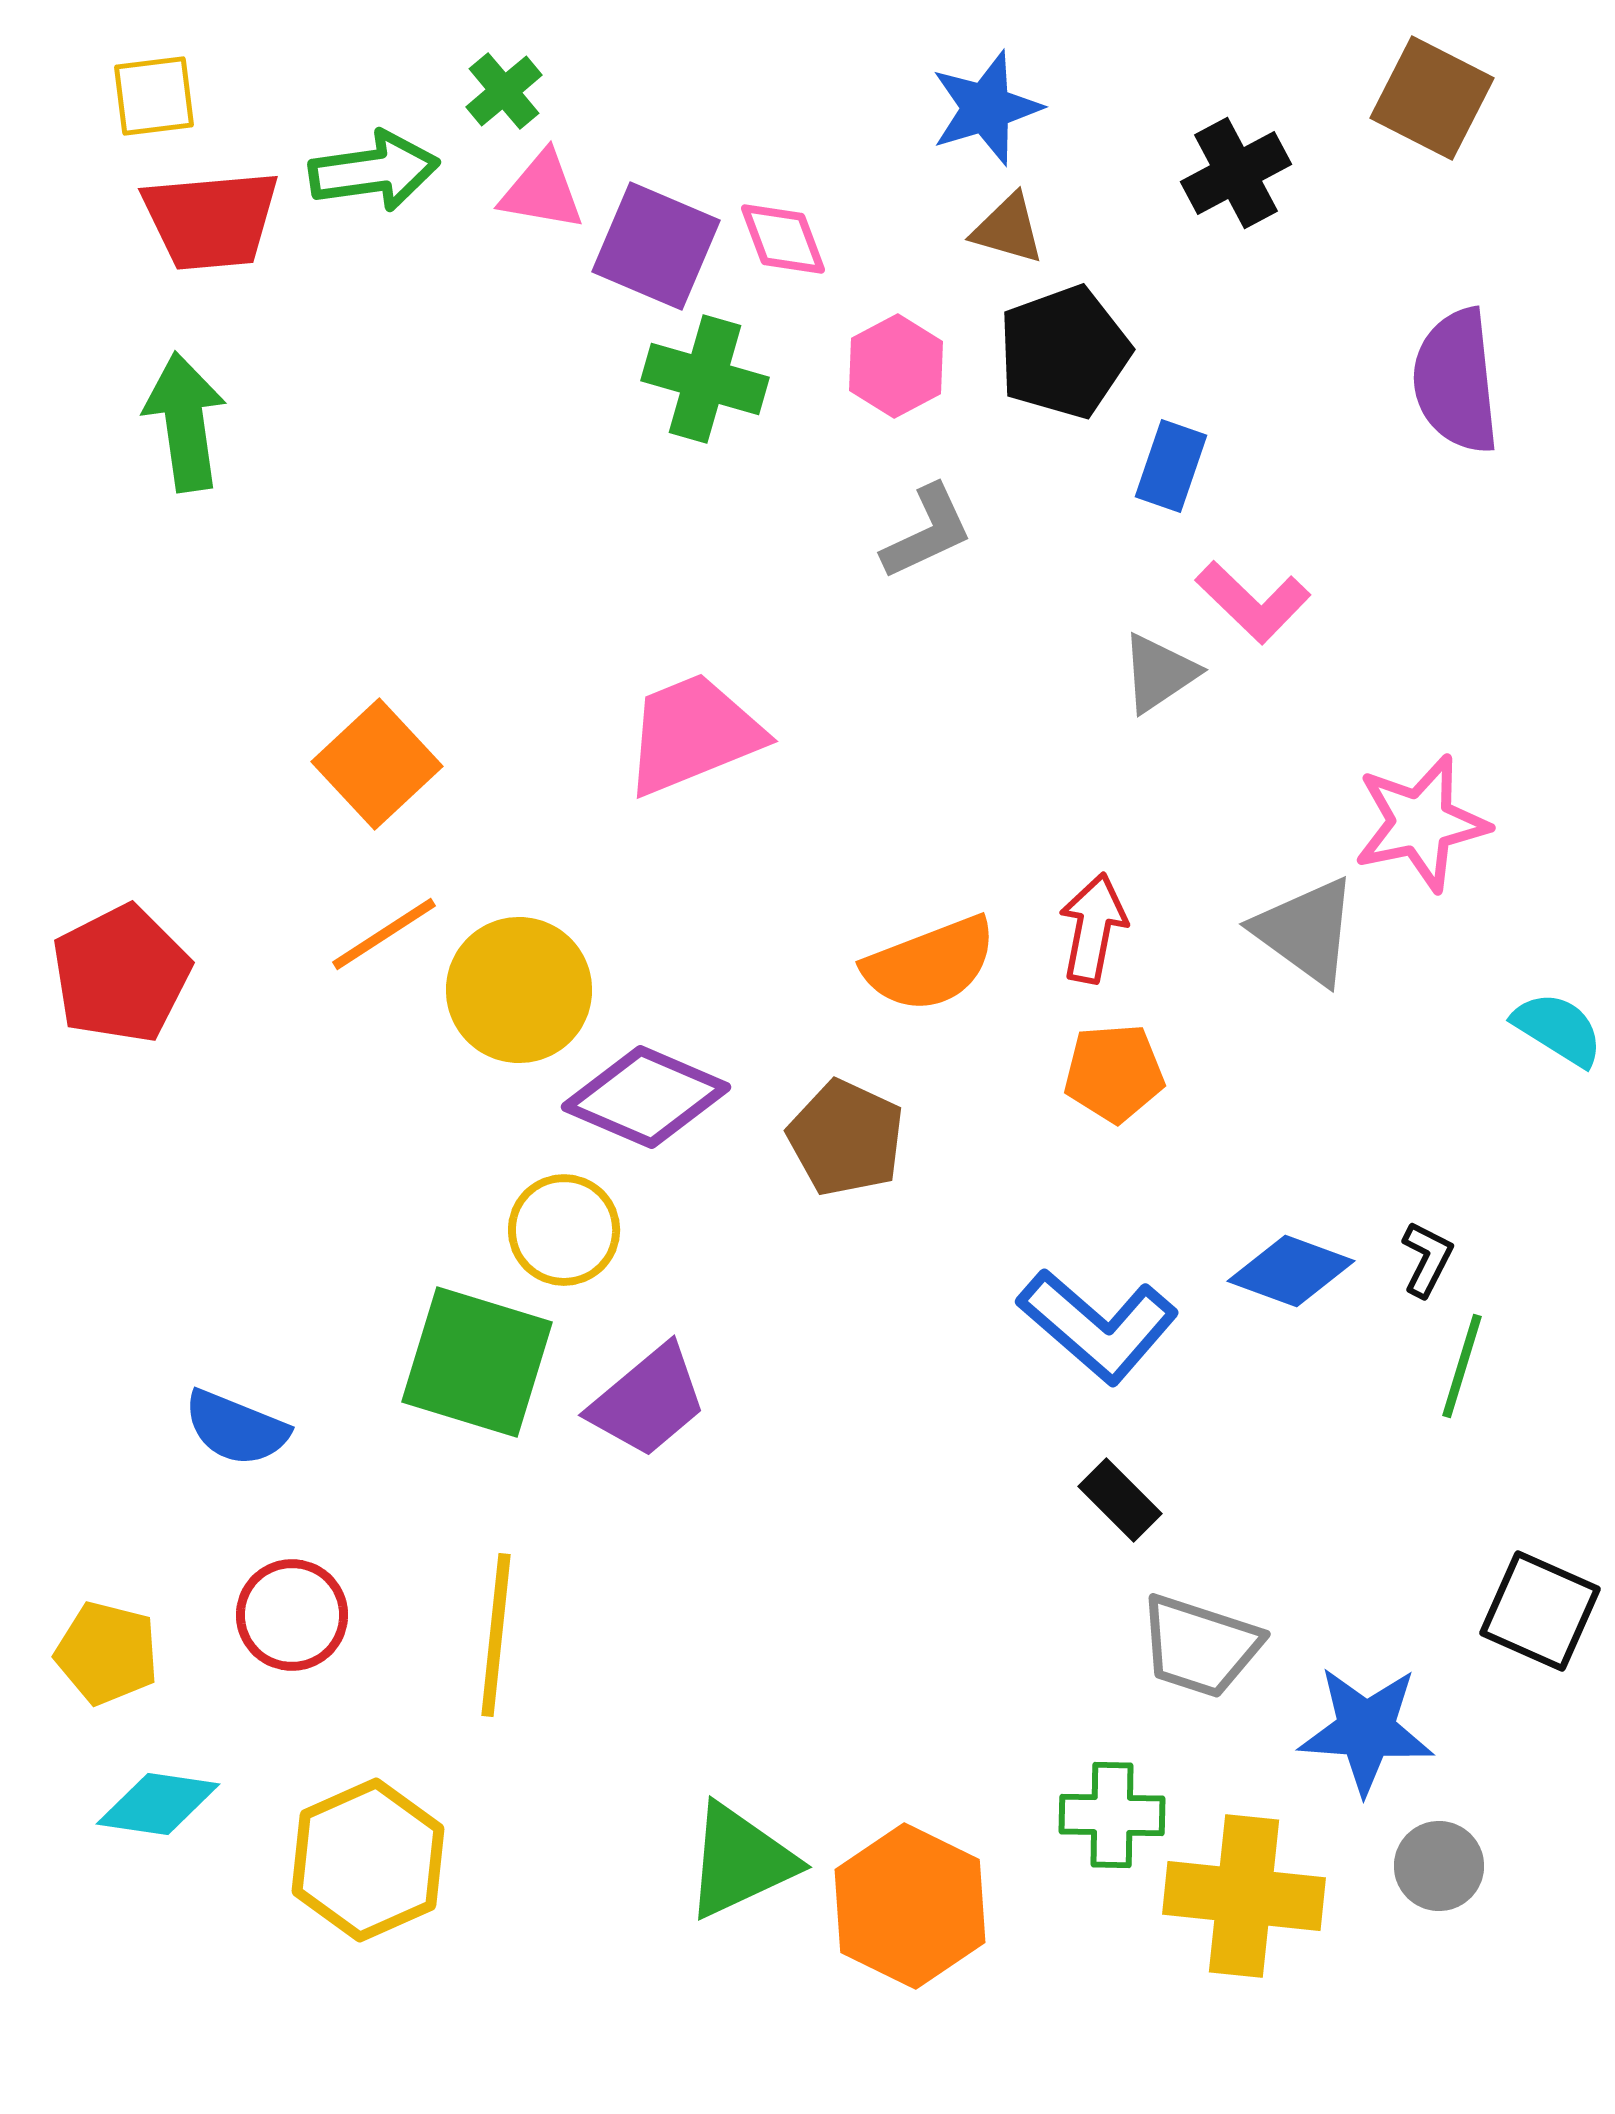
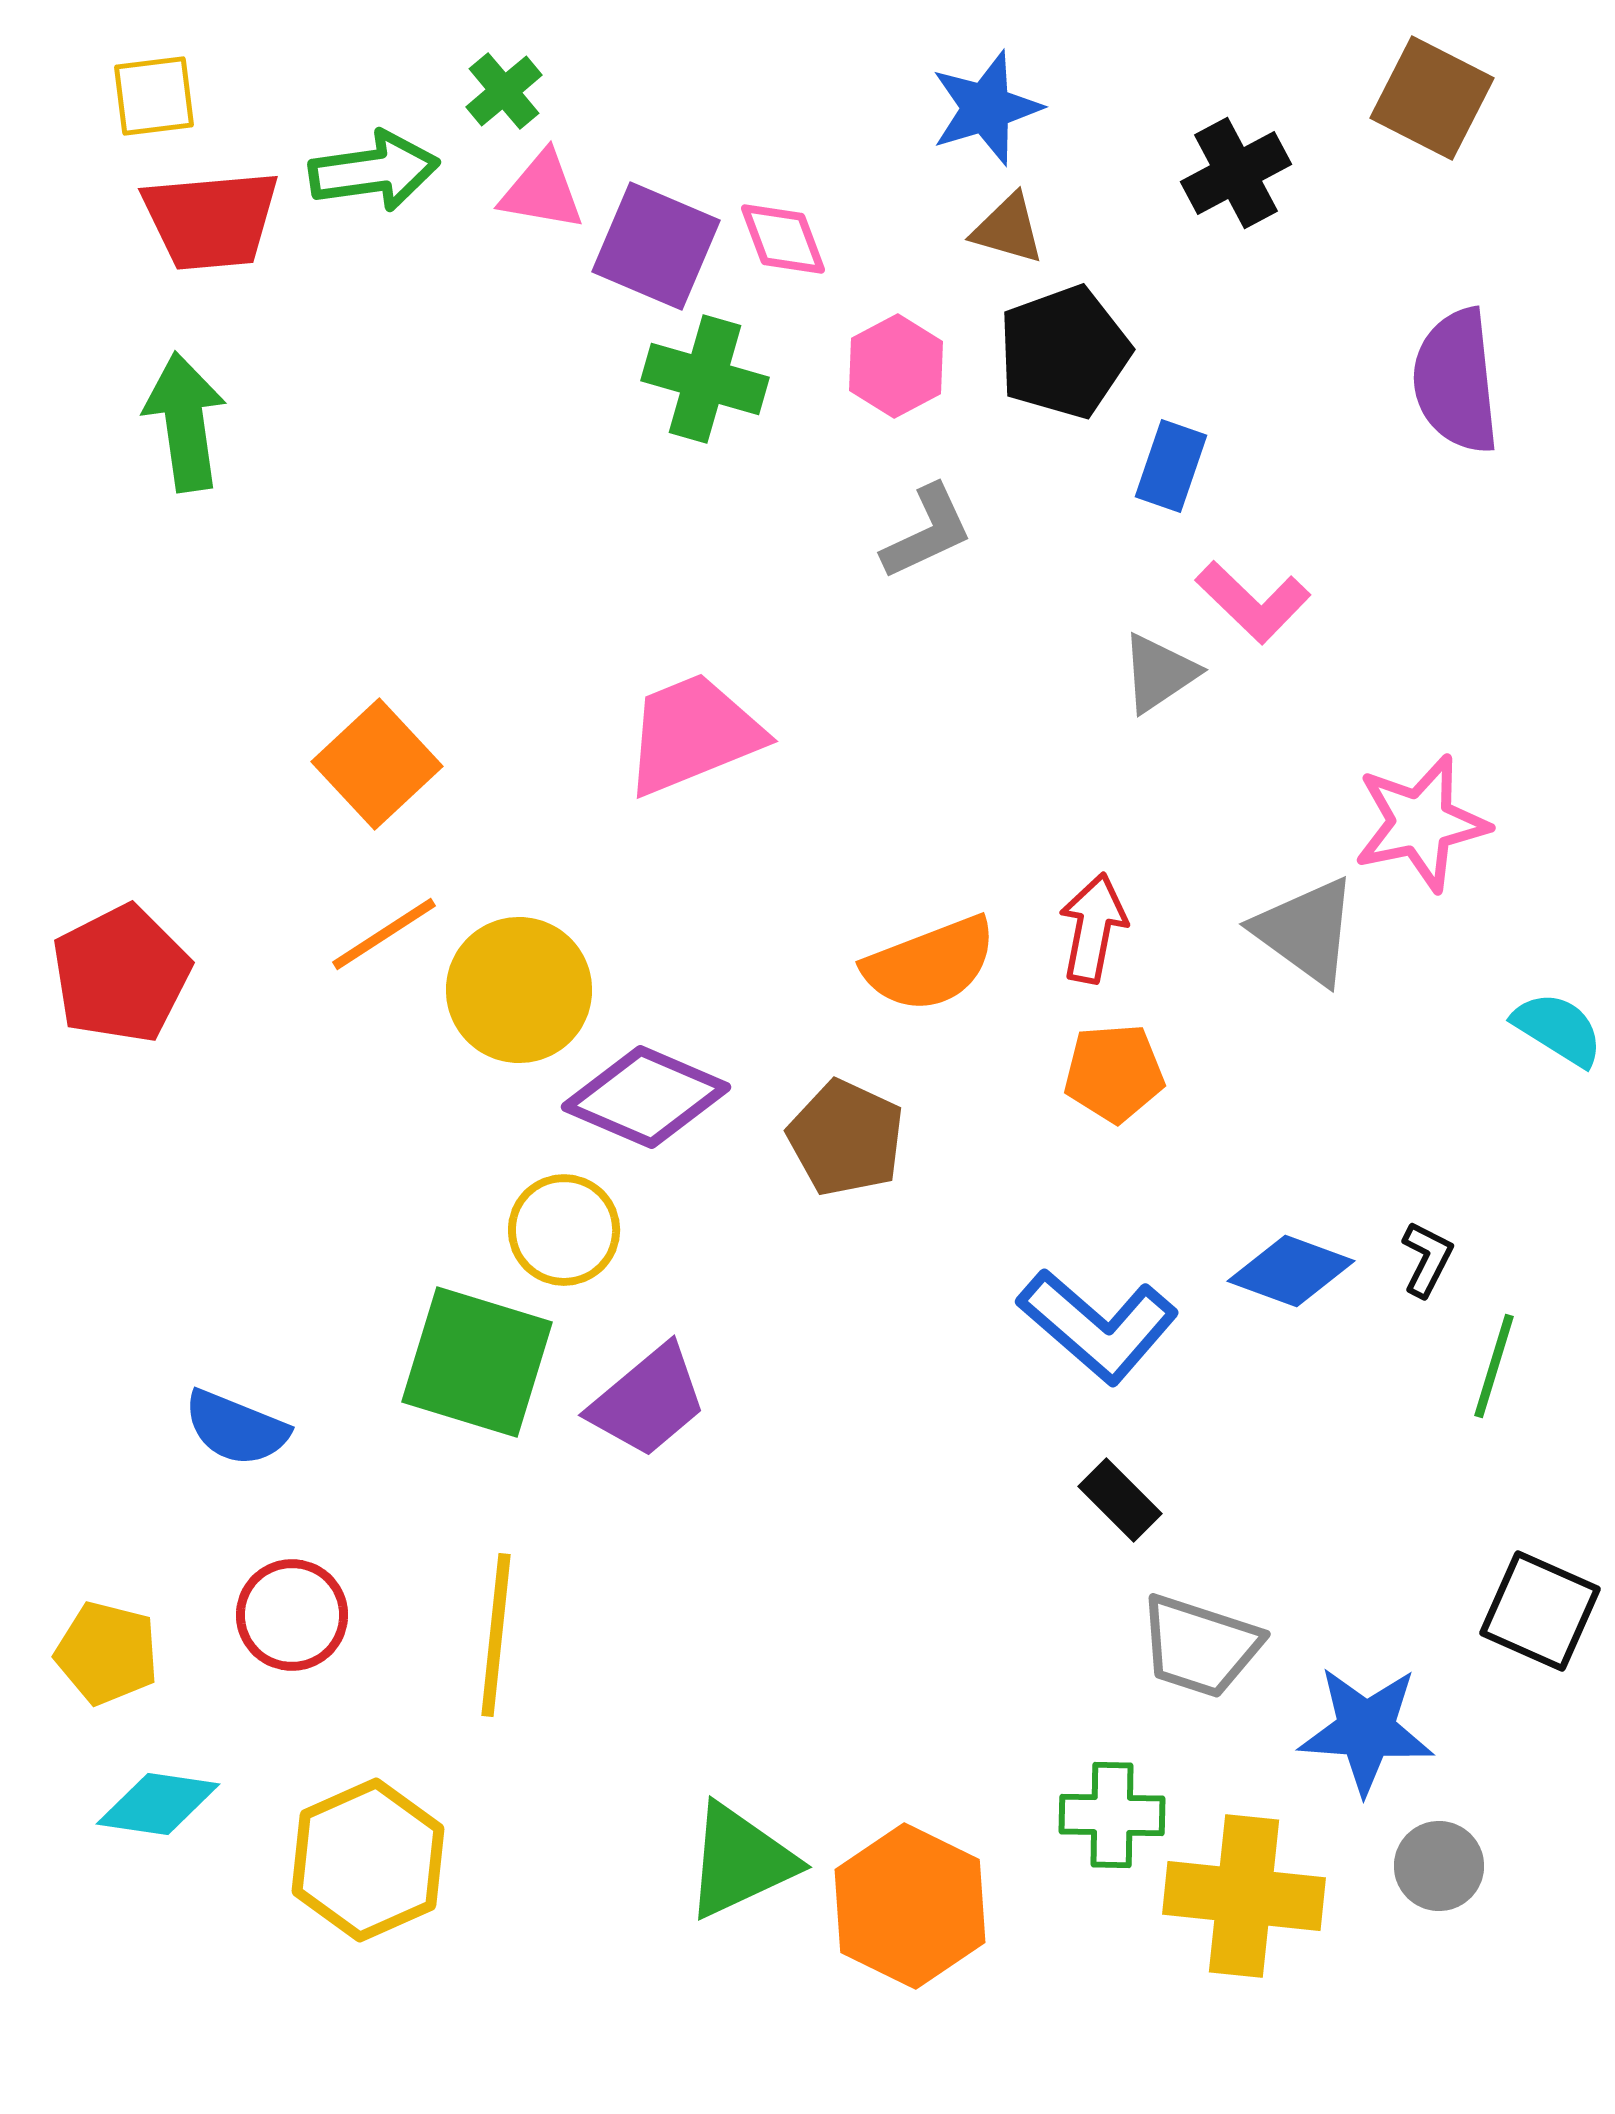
green line at (1462, 1366): moved 32 px right
